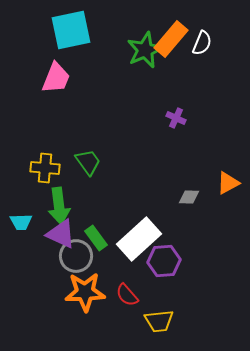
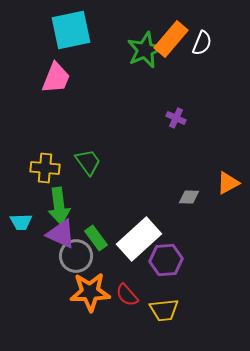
purple hexagon: moved 2 px right, 1 px up
orange star: moved 5 px right
yellow trapezoid: moved 5 px right, 11 px up
